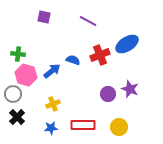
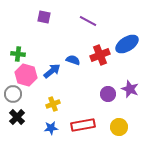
red rectangle: rotated 10 degrees counterclockwise
